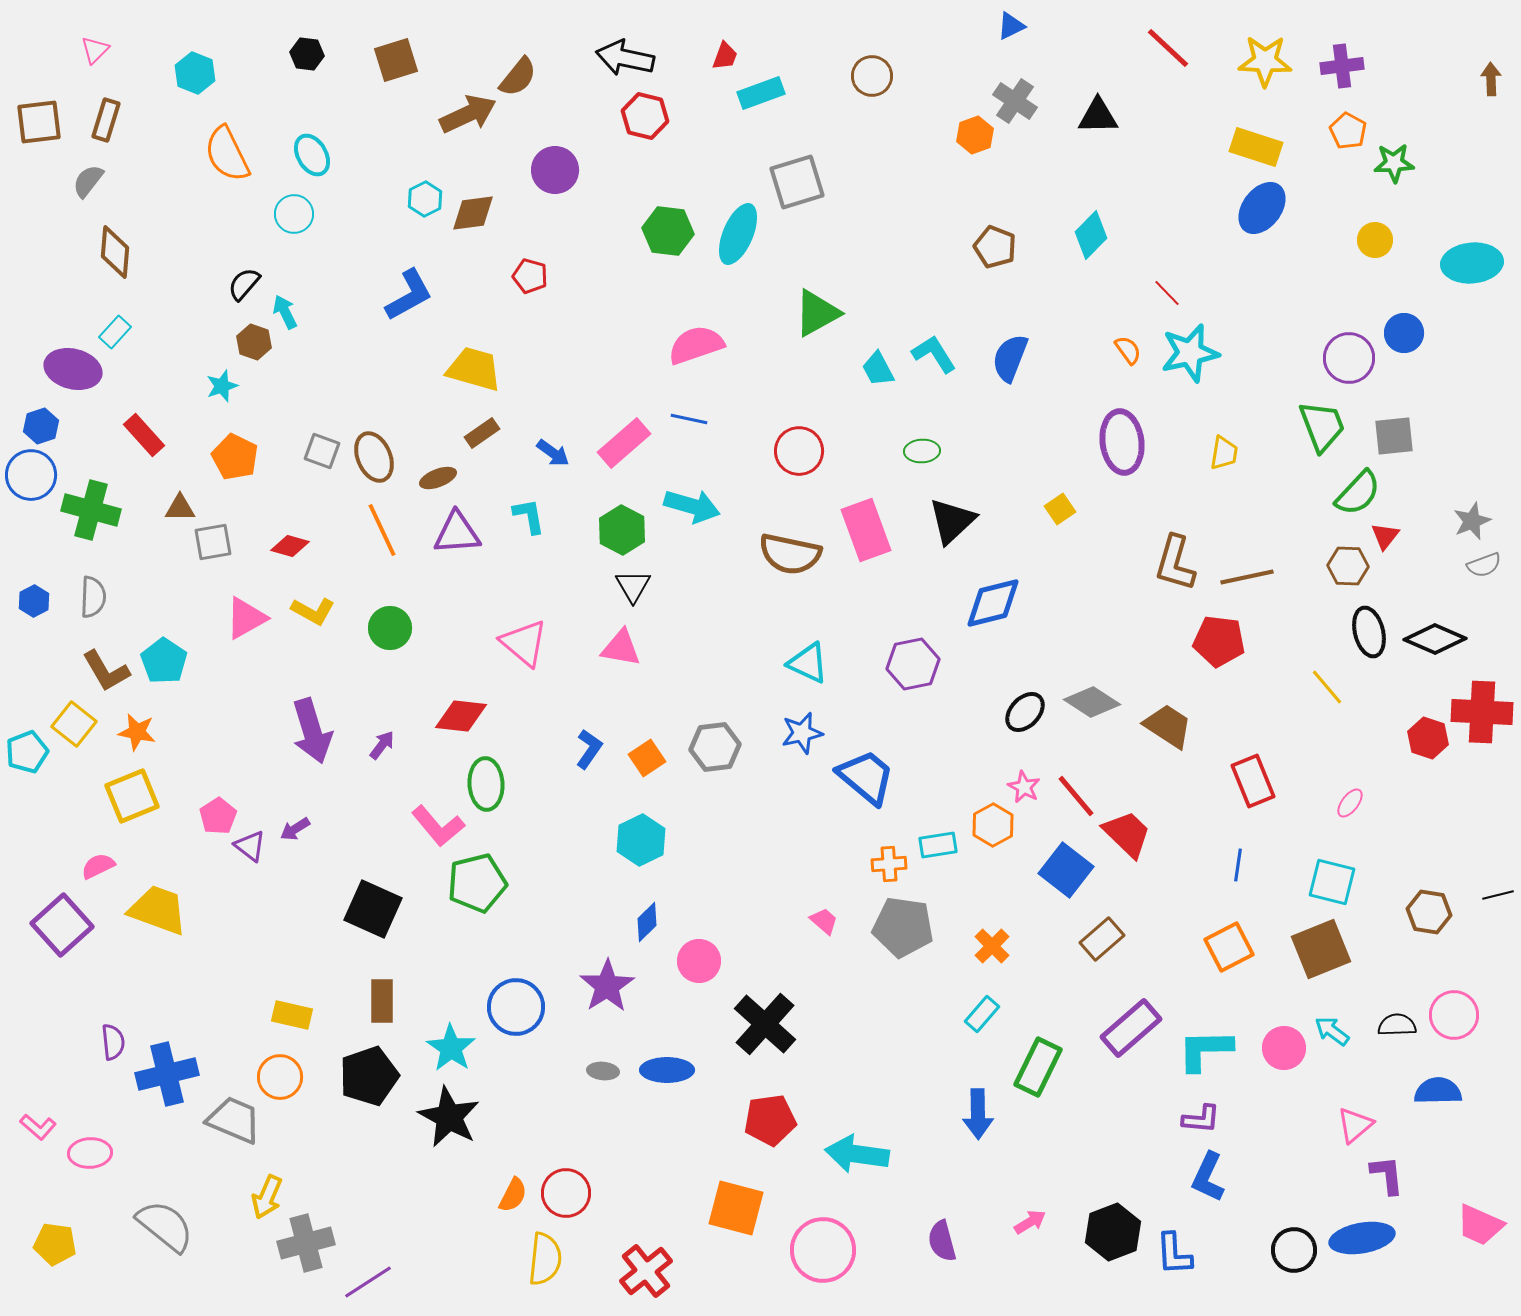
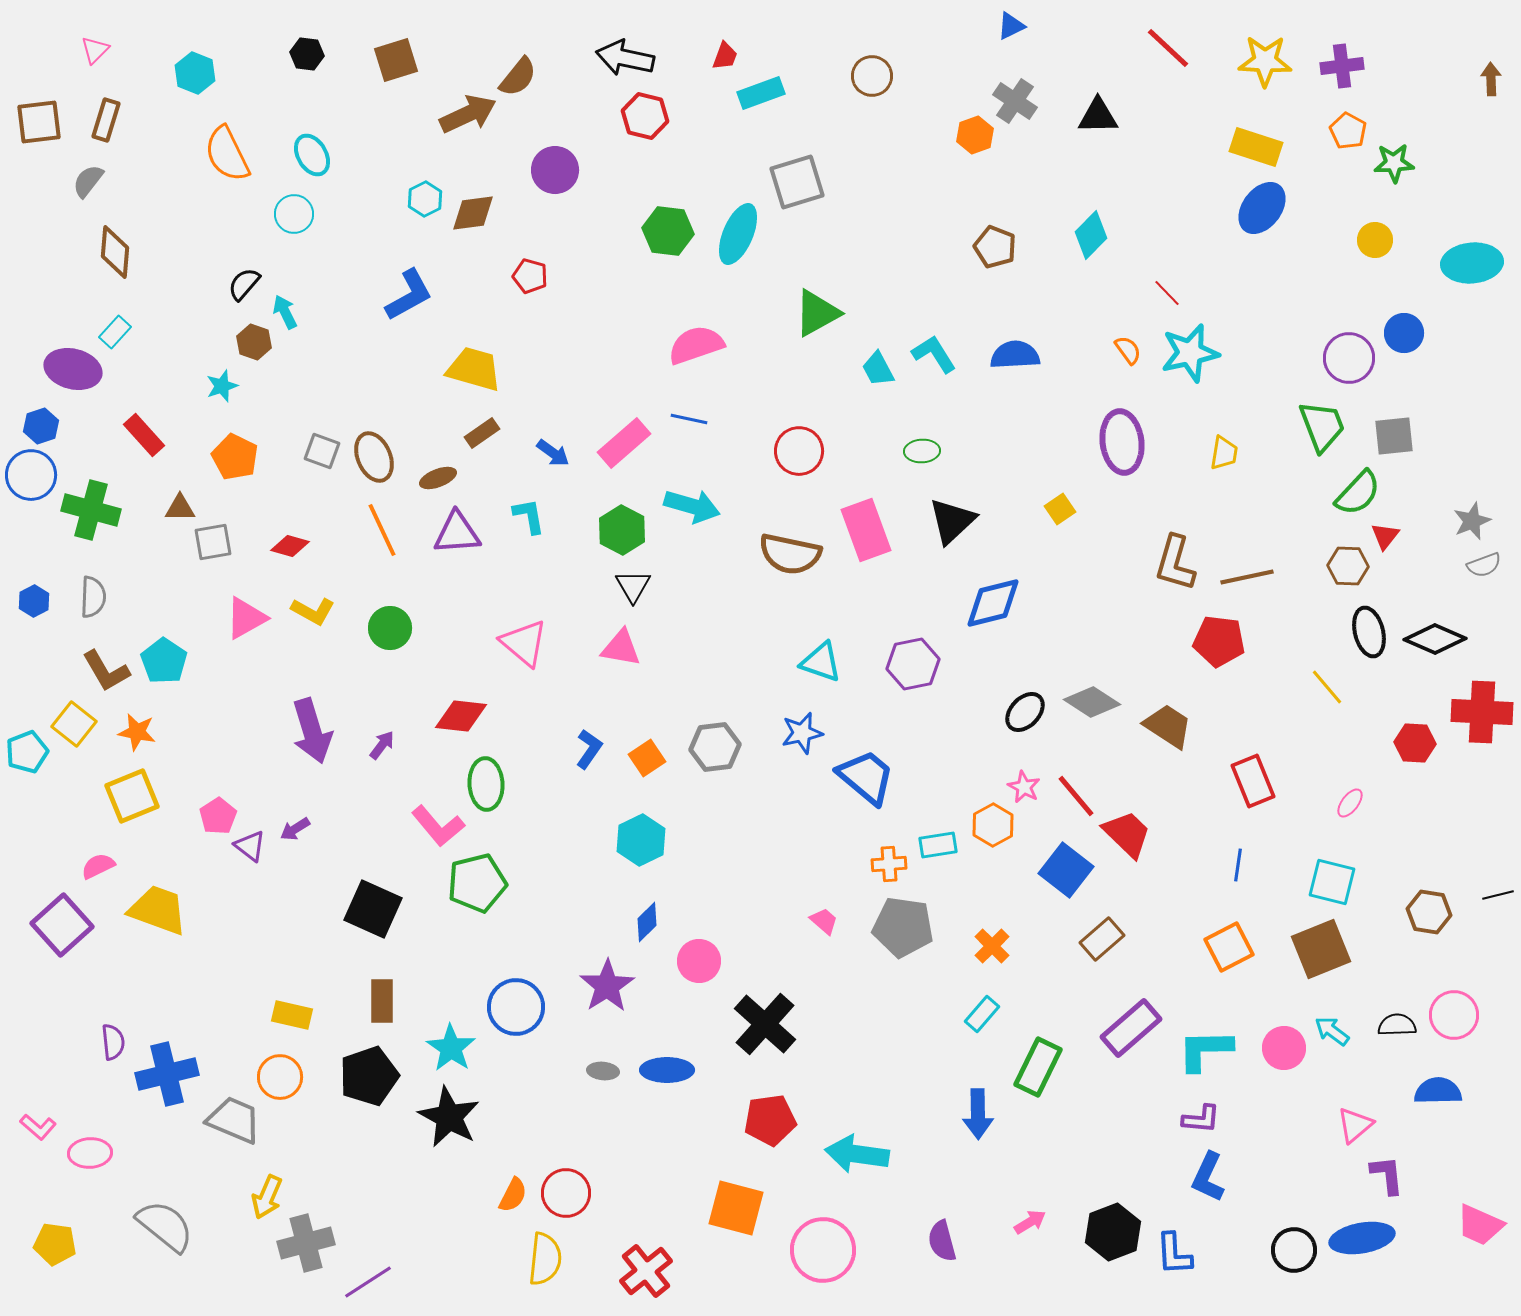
blue semicircle at (1010, 358): moved 5 px right, 3 px up; rotated 66 degrees clockwise
cyan triangle at (808, 663): moved 13 px right, 1 px up; rotated 6 degrees counterclockwise
red hexagon at (1428, 738): moved 13 px left, 5 px down; rotated 15 degrees counterclockwise
